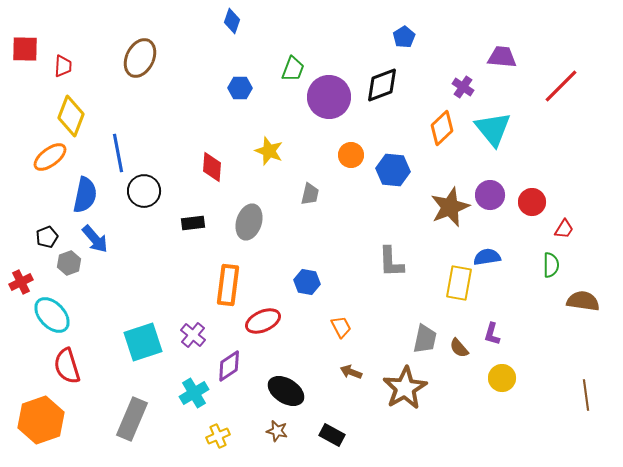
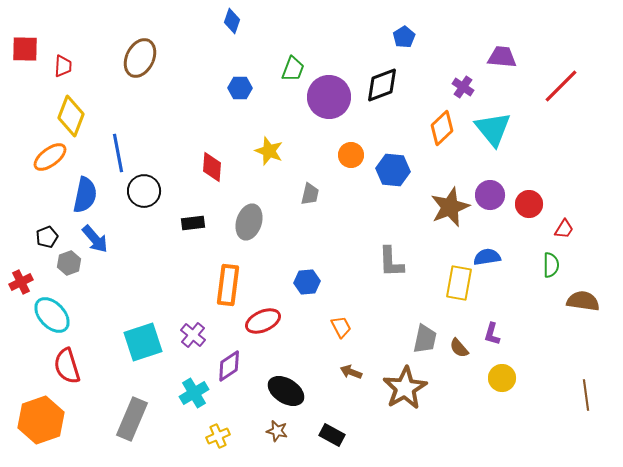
red circle at (532, 202): moved 3 px left, 2 px down
blue hexagon at (307, 282): rotated 15 degrees counterclockwise
